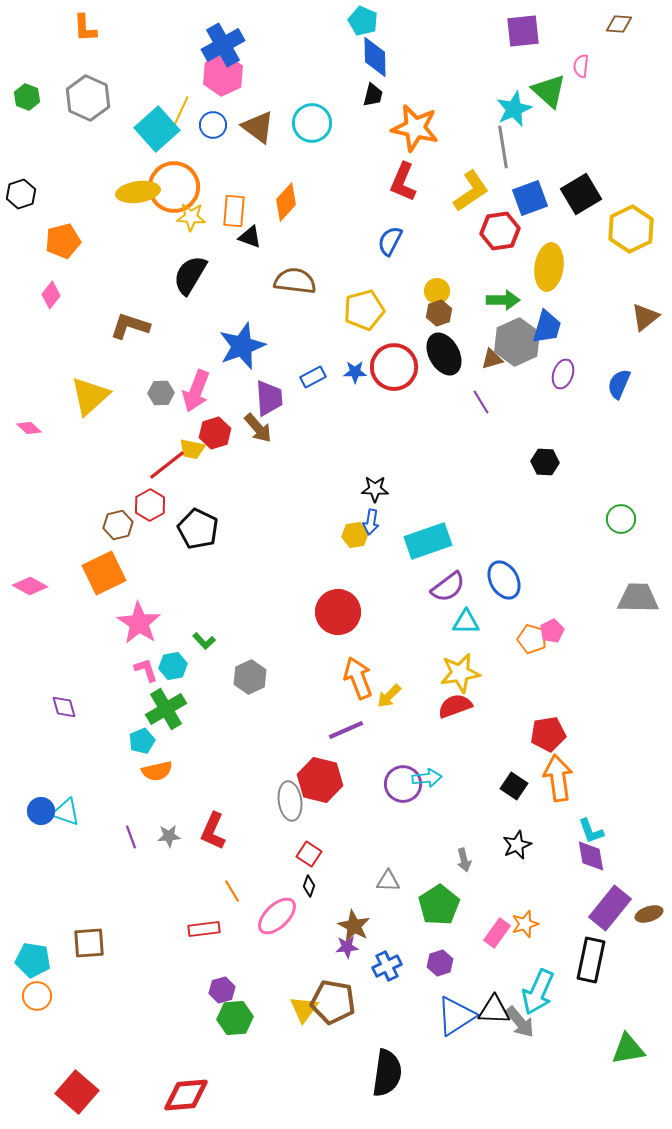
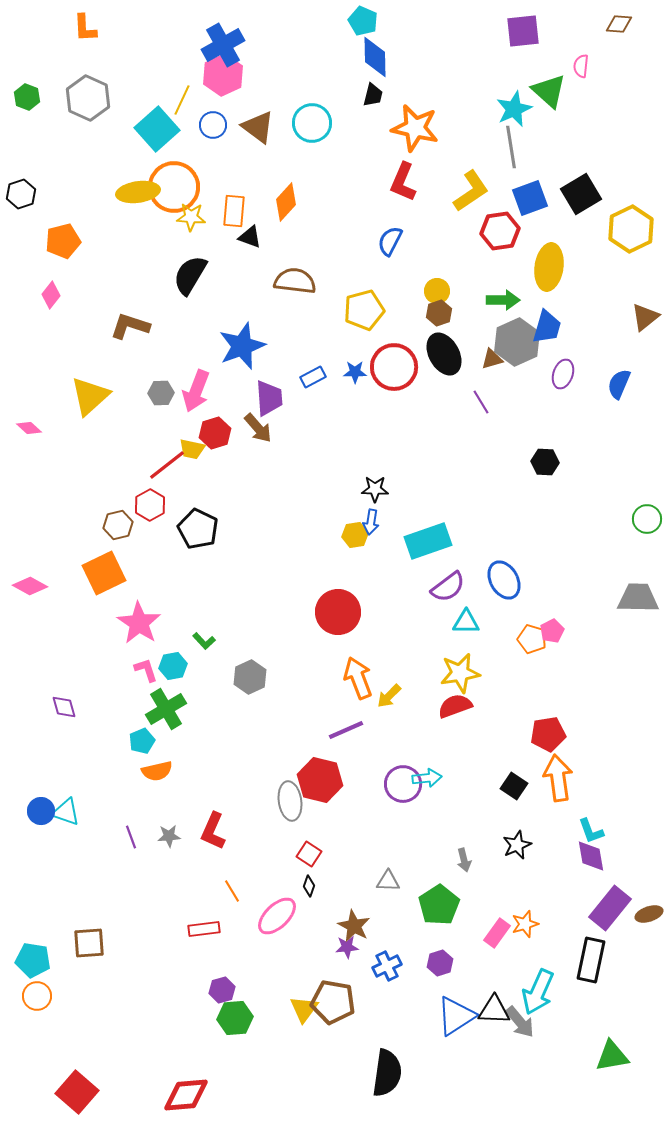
yellow line at (181, 111): moved 1 px right, 11 px up
gray line at (503, 147): moved 8 px right
green circle at (621, 519): moved 26 px right
green triangle at (628, 1049): moved 16 px left, 7 px down
